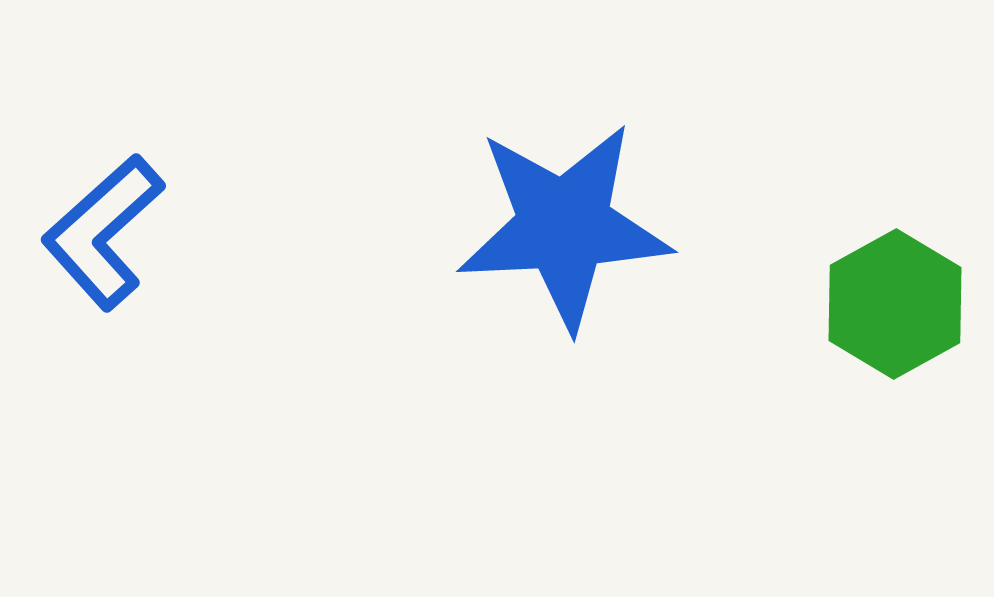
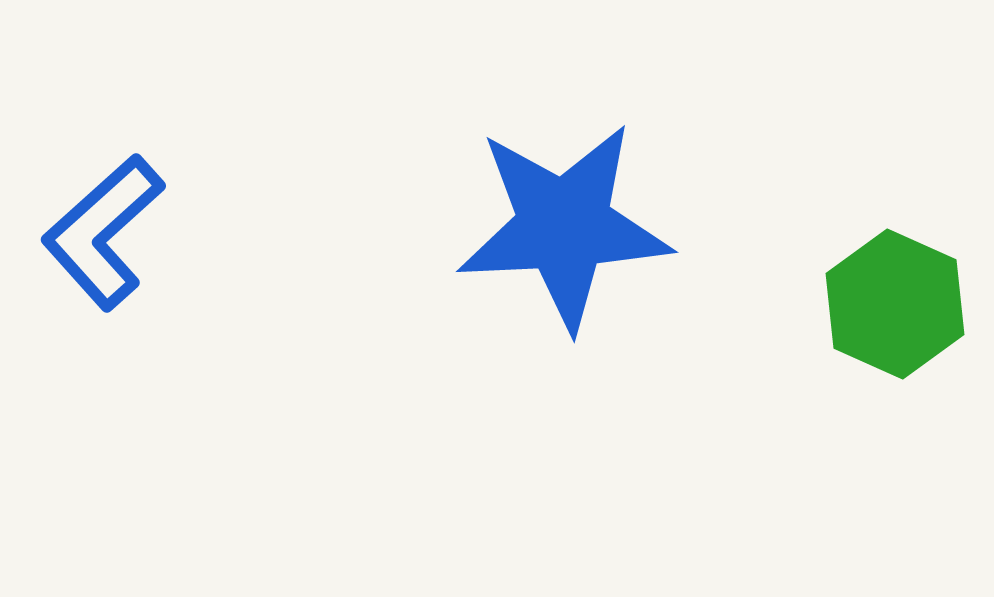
green hexagon: rotated 7 degrees counterclockwise
